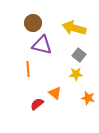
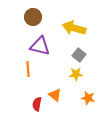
brown circle: moved 6 px up
purple triangle: moved 2 px left, 1 px down
orange triangle: moved 2 px down
red semicircle: rotated 40 degrees counterclockwise
